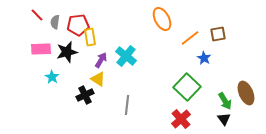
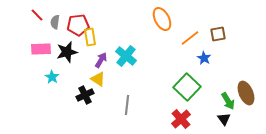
green arrow: moved 3 px right
